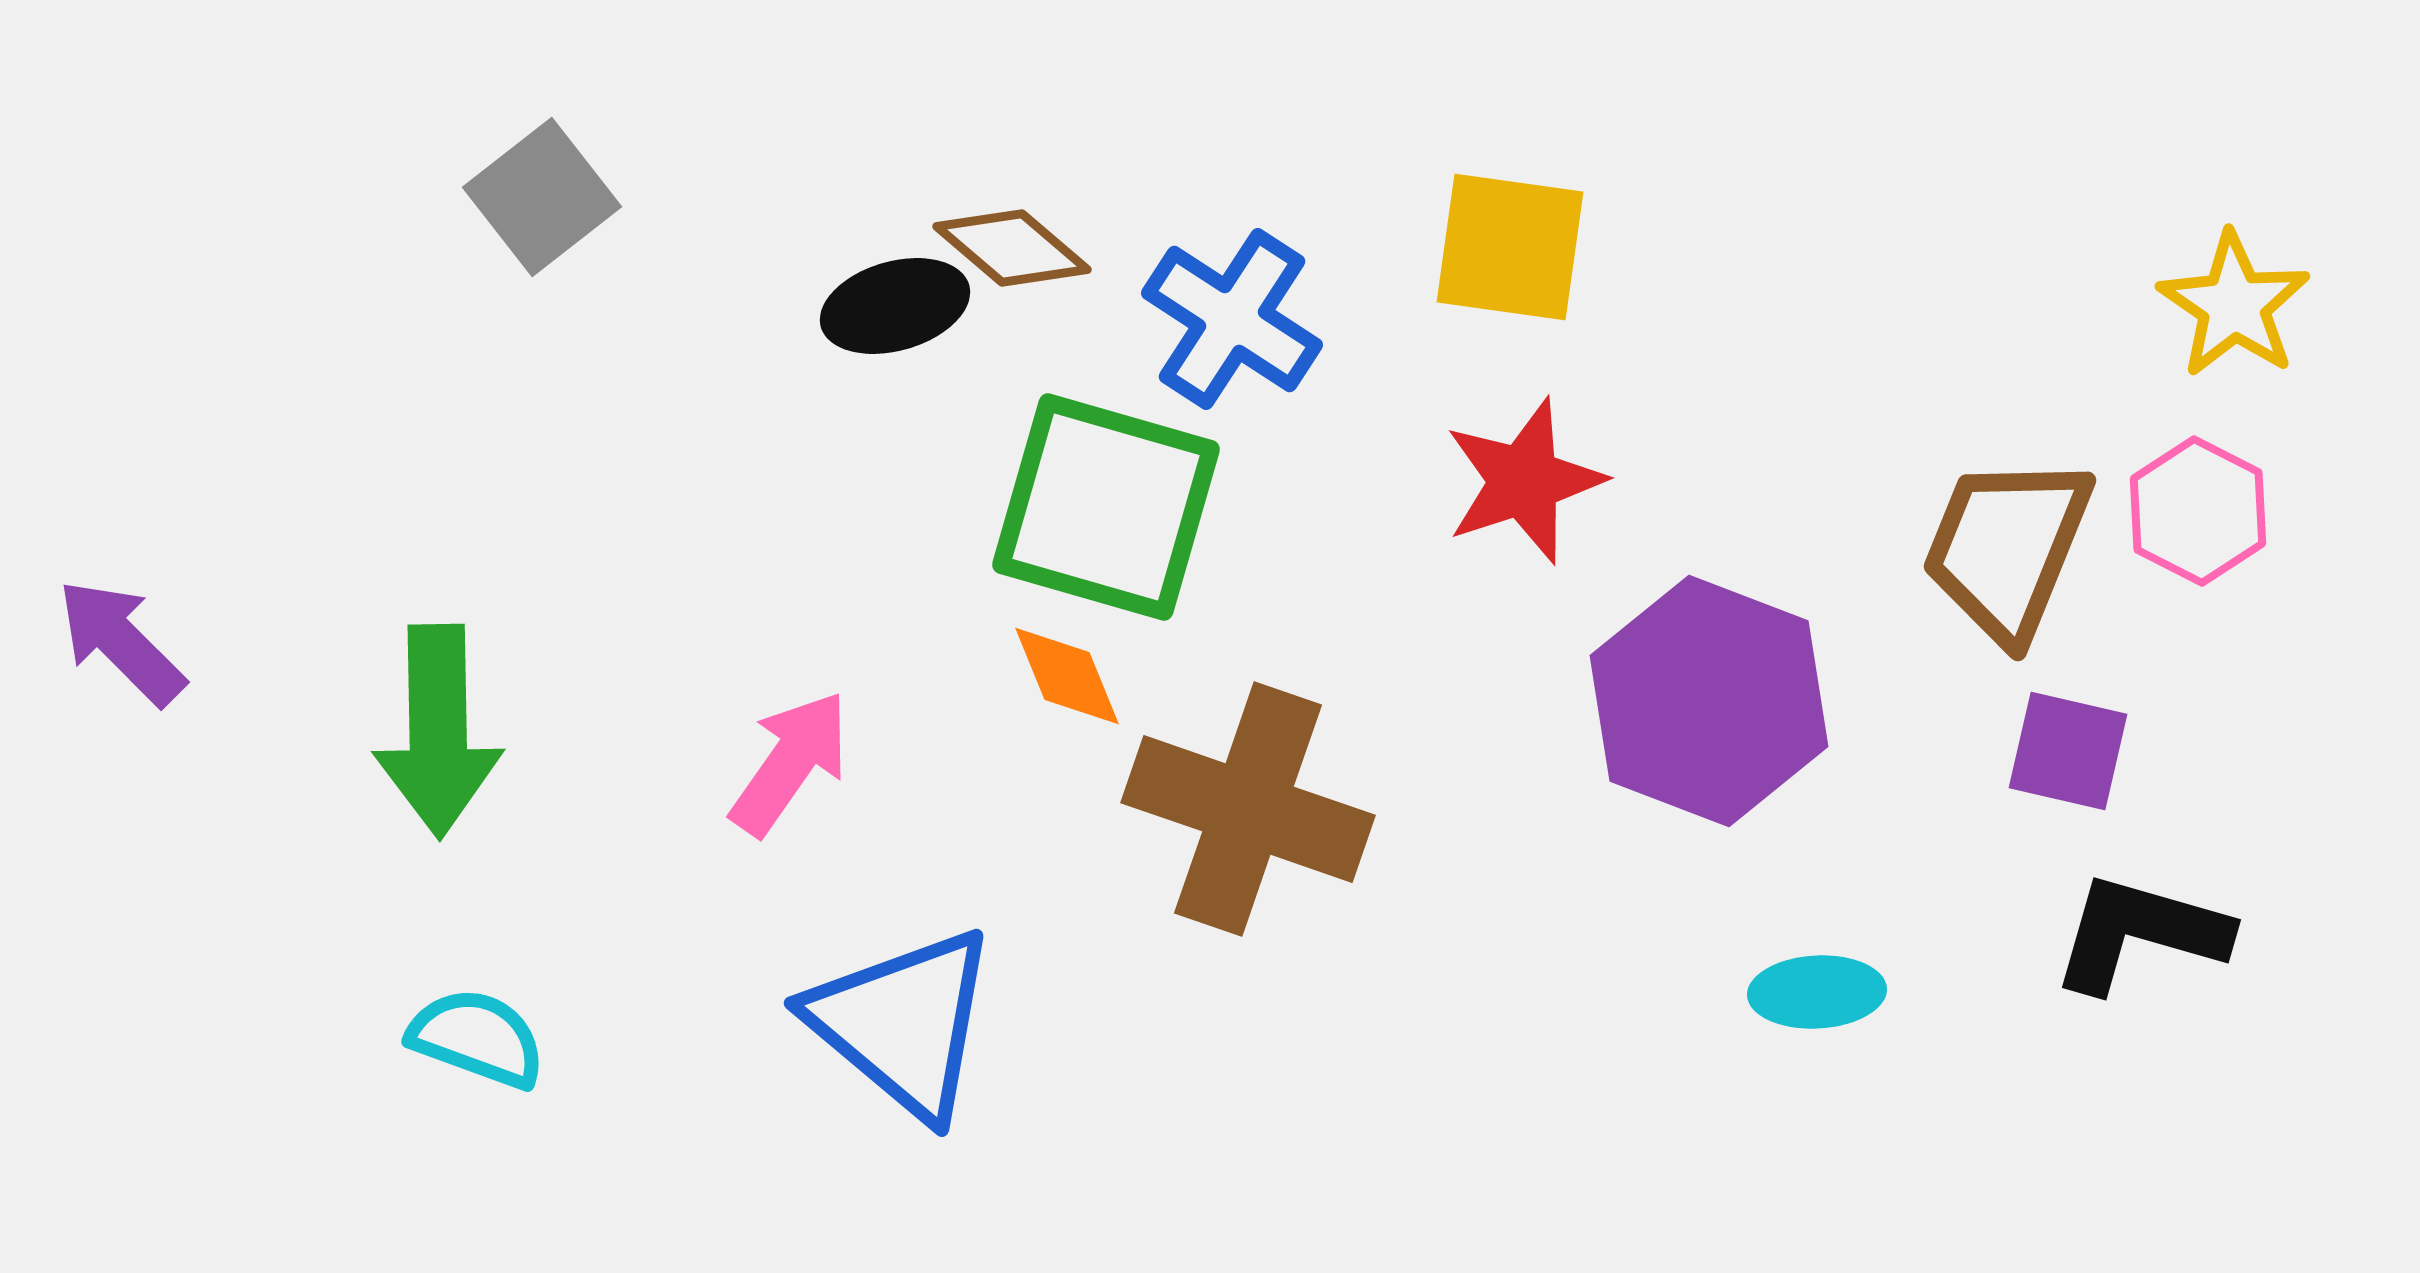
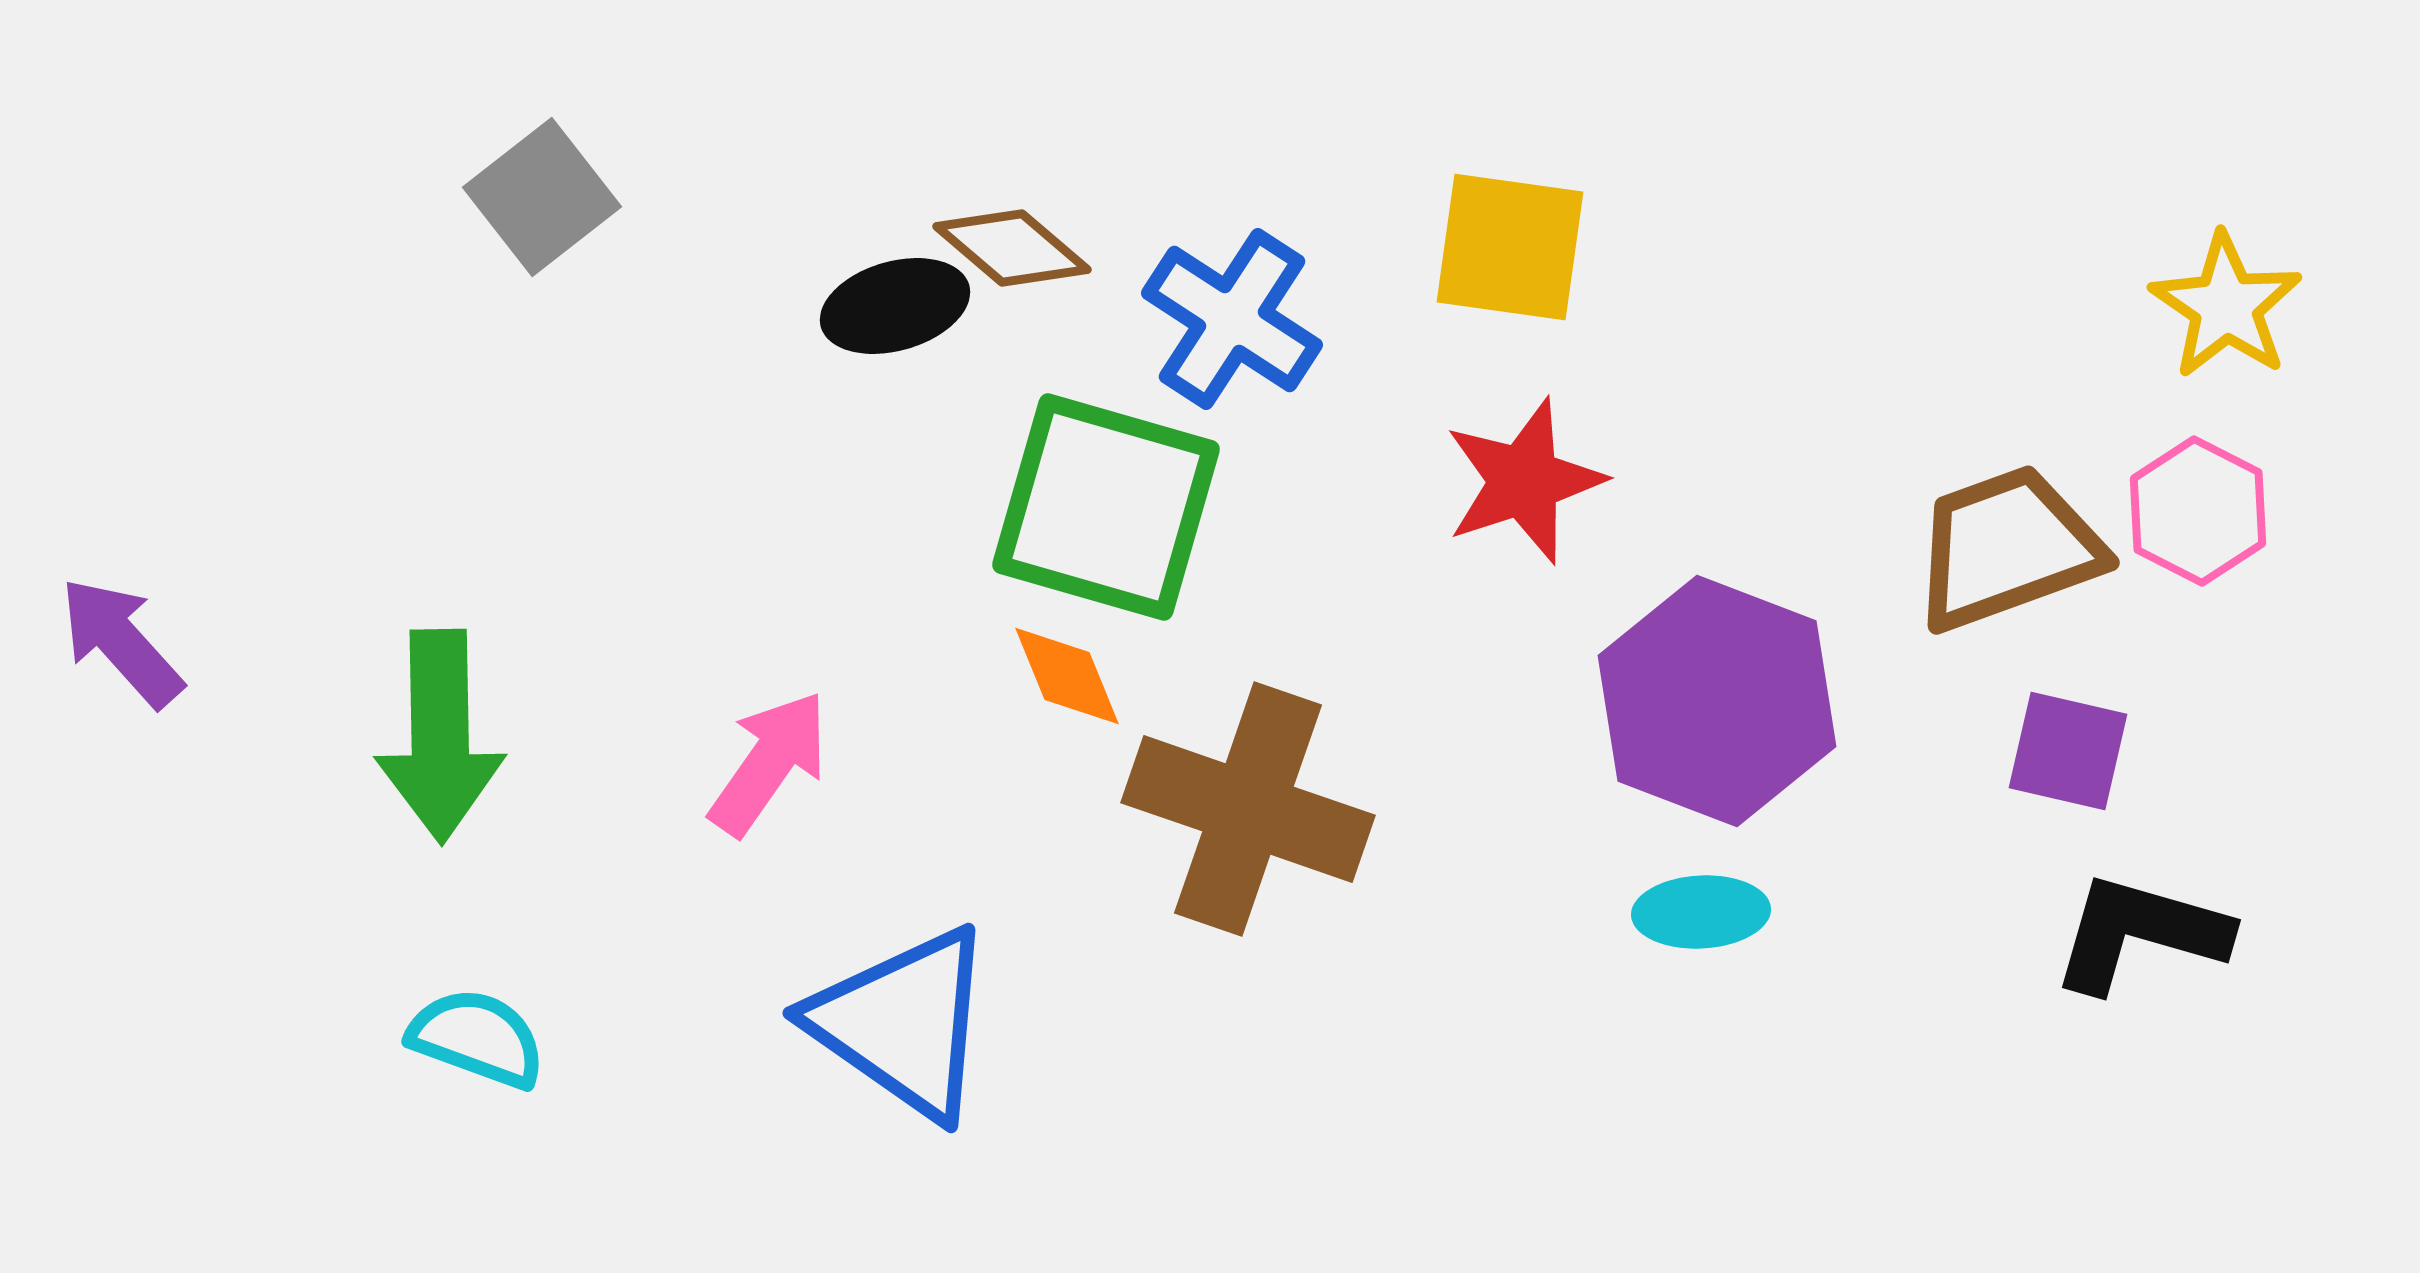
yellow star: moved 8 px left, 1 px down
brown trapezoid: rotated 48 degrees clockwise
purple arrow: rotated 3 degrees clockwise
purple hexagon: moved 8 px right
green arrow: moved 2 px right, 5 px down
pink arrow: moved 21 px left
cyan ellipse: moved 116 px left, 80 px up
blue triangle: rotated 5 degrees counterclockwise
